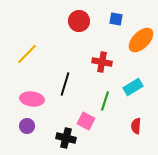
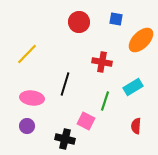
red circle: moved 1 px down
pink ellipse: moved 1 px up
black cross: moved 1 px left, 1 px down
